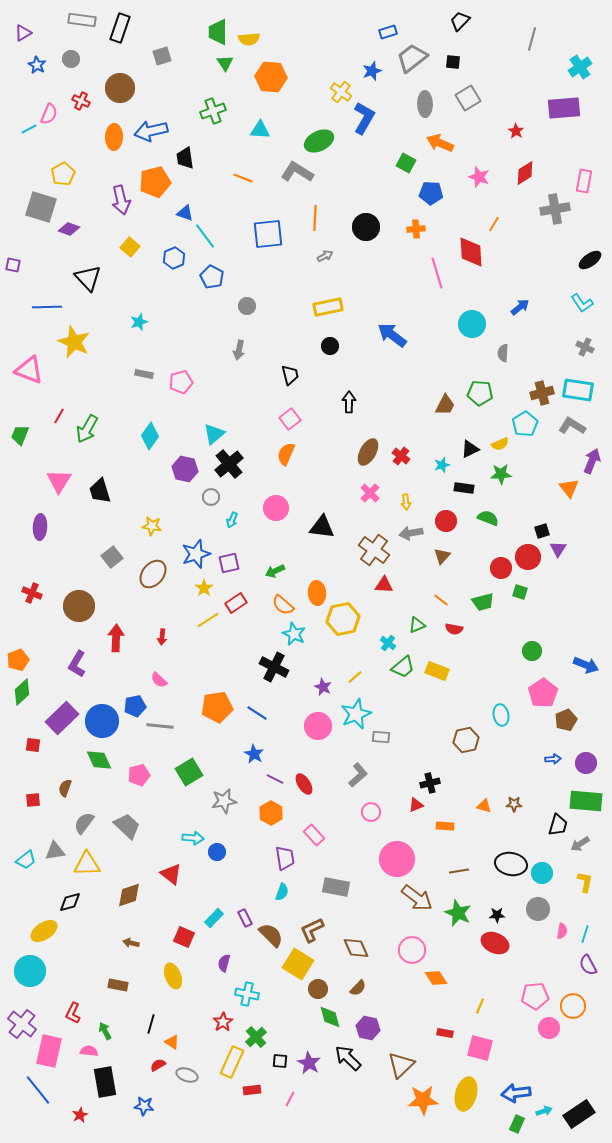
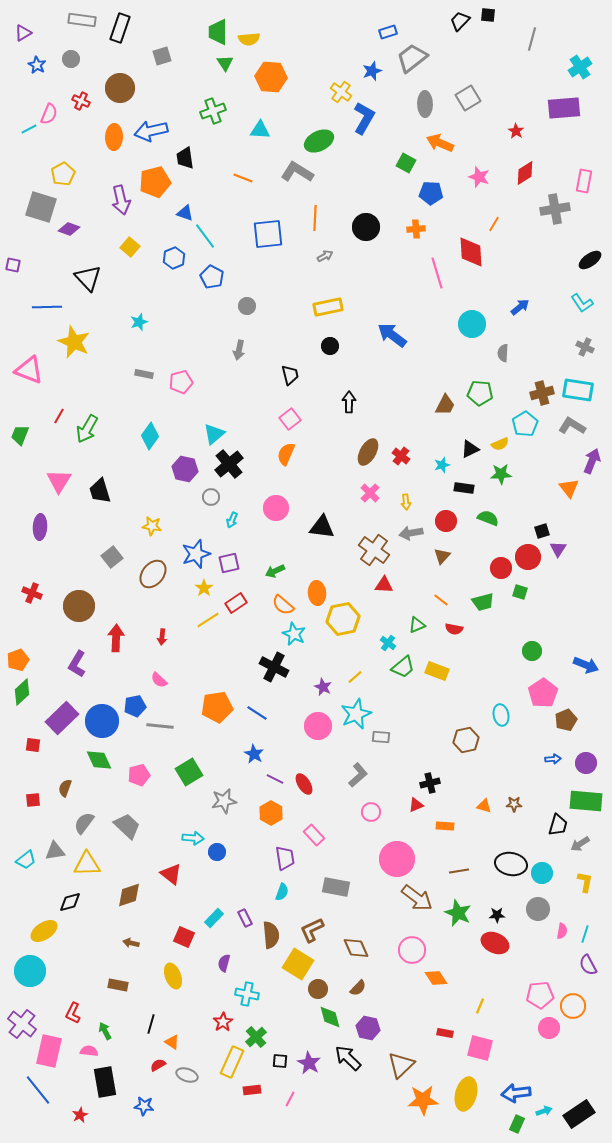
black square at (453, 62): moved 35 px right, 47 px up
brown semicircle at (271, 935): rotated 40 degrees clockwise
pink pentagon at (535, 996): moved 5 px right, 1 px up
